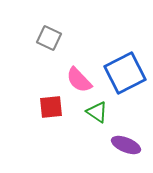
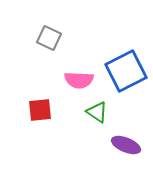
blue square: moved 1 px right, 2 px up
pink semicircle: rotated 44 degrees counterclockwise
red square: moved 11 px left, 3 px down
